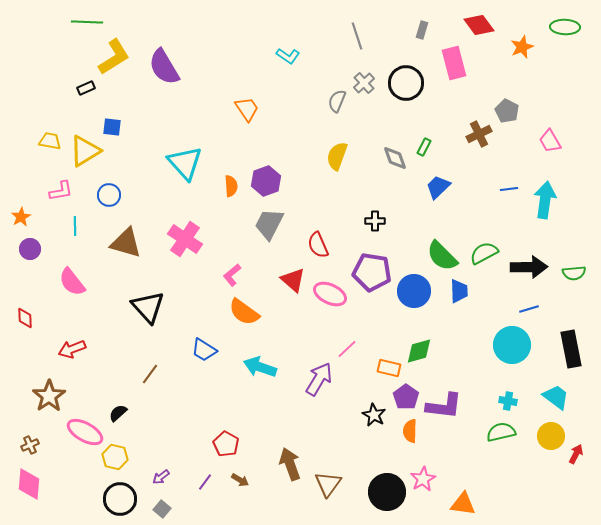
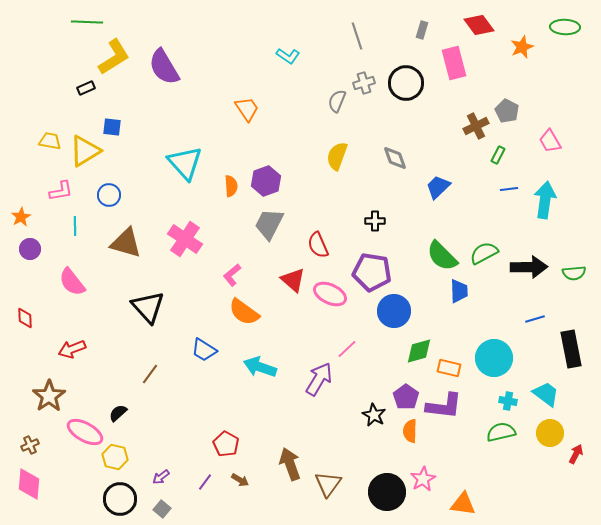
gray cross at (364, 83): rotated 25 degrees clockwise
brown cross at (479, 134): moved 3 px left, 8 px up
green rectangle at (424, 147): moved 74 px right, 8 px down
blue circle at (414, 291): moved 20 px left, 20 px down
blue line at (529, 309): moved 6 px right, 10 px down
cyan circle at (512, 345): moved 18 px left, 13 px down
orange rectangle at (389, 368): moved 60 px right
cyan trapezoid at (556, 397): moved 10 px left, 3 px up
yellow circle at (551, 436): moved 1 px left, 3 px up
